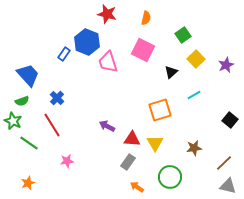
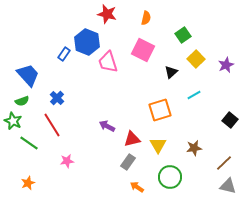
red triangle: rotated 18 degrees counterclockwise
yellow triangle: moved 3 px right, 2 px down
